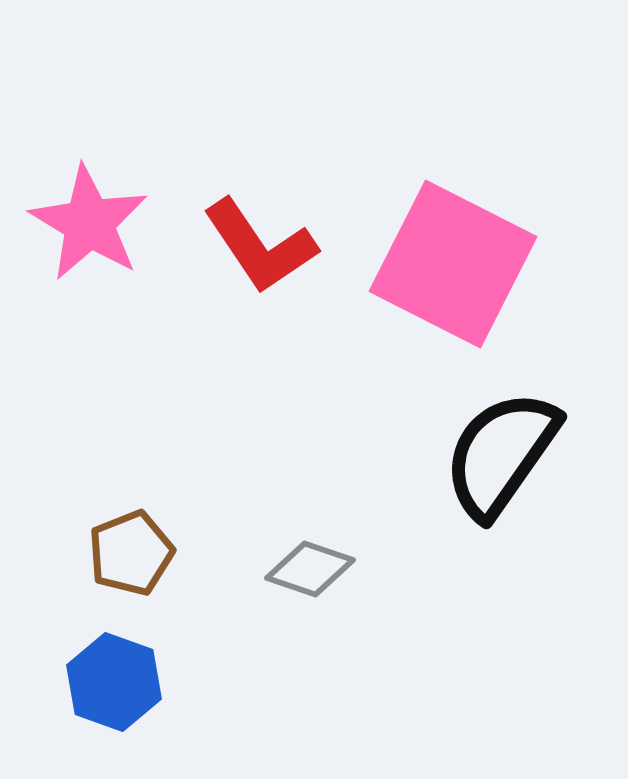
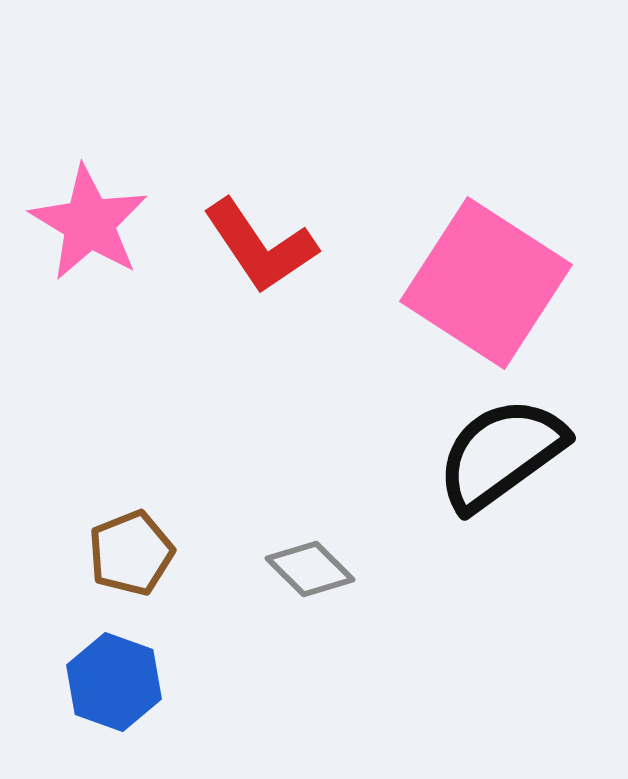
pink square: moved 33 px right, 19 px down; rotated 6 degrees clockwise
black semicircle: rotated 19 degrees clockwise
gray diamond: rotated 26 degrees clockwise
